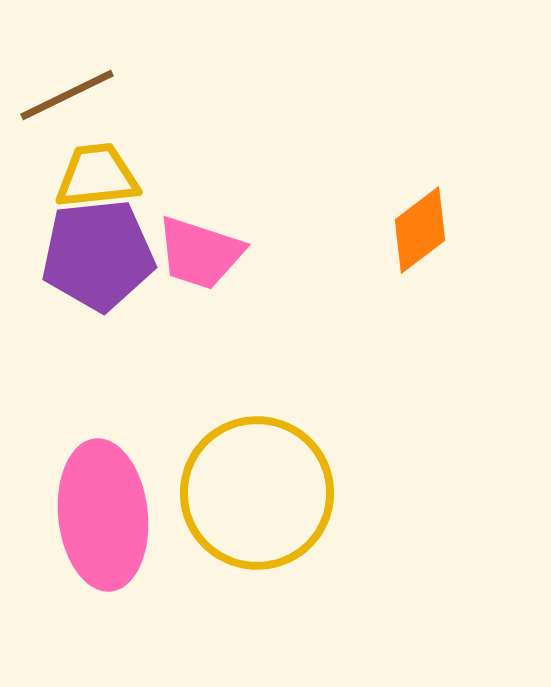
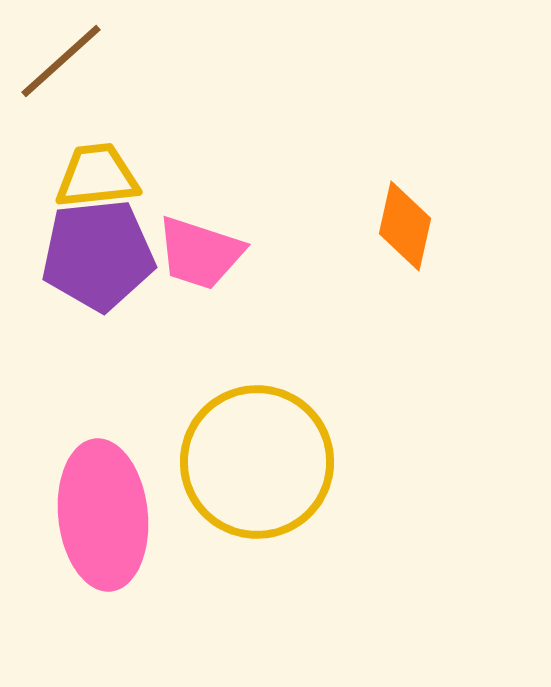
brown line: moved 6 px left, 34 px up; rotated 16 degrees counterclockwise
orange diamond: moved 15 px left, 4 px up; rotated 40 degrees counterclockwise
yellow circle: moved 31 px up
